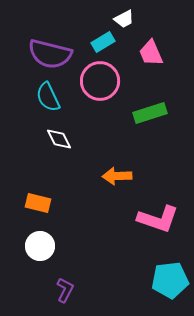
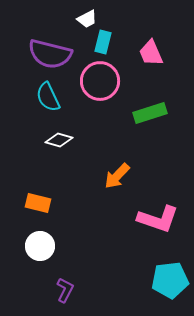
white trapezoid: moved 37 px left
cyan rectangle: rotated 45 degrees counterclockwise
white diamond: moved 1 px down; rotated 48 degrees counterclockwise
orange arrow: rotated 44 degrees counterclockwise
